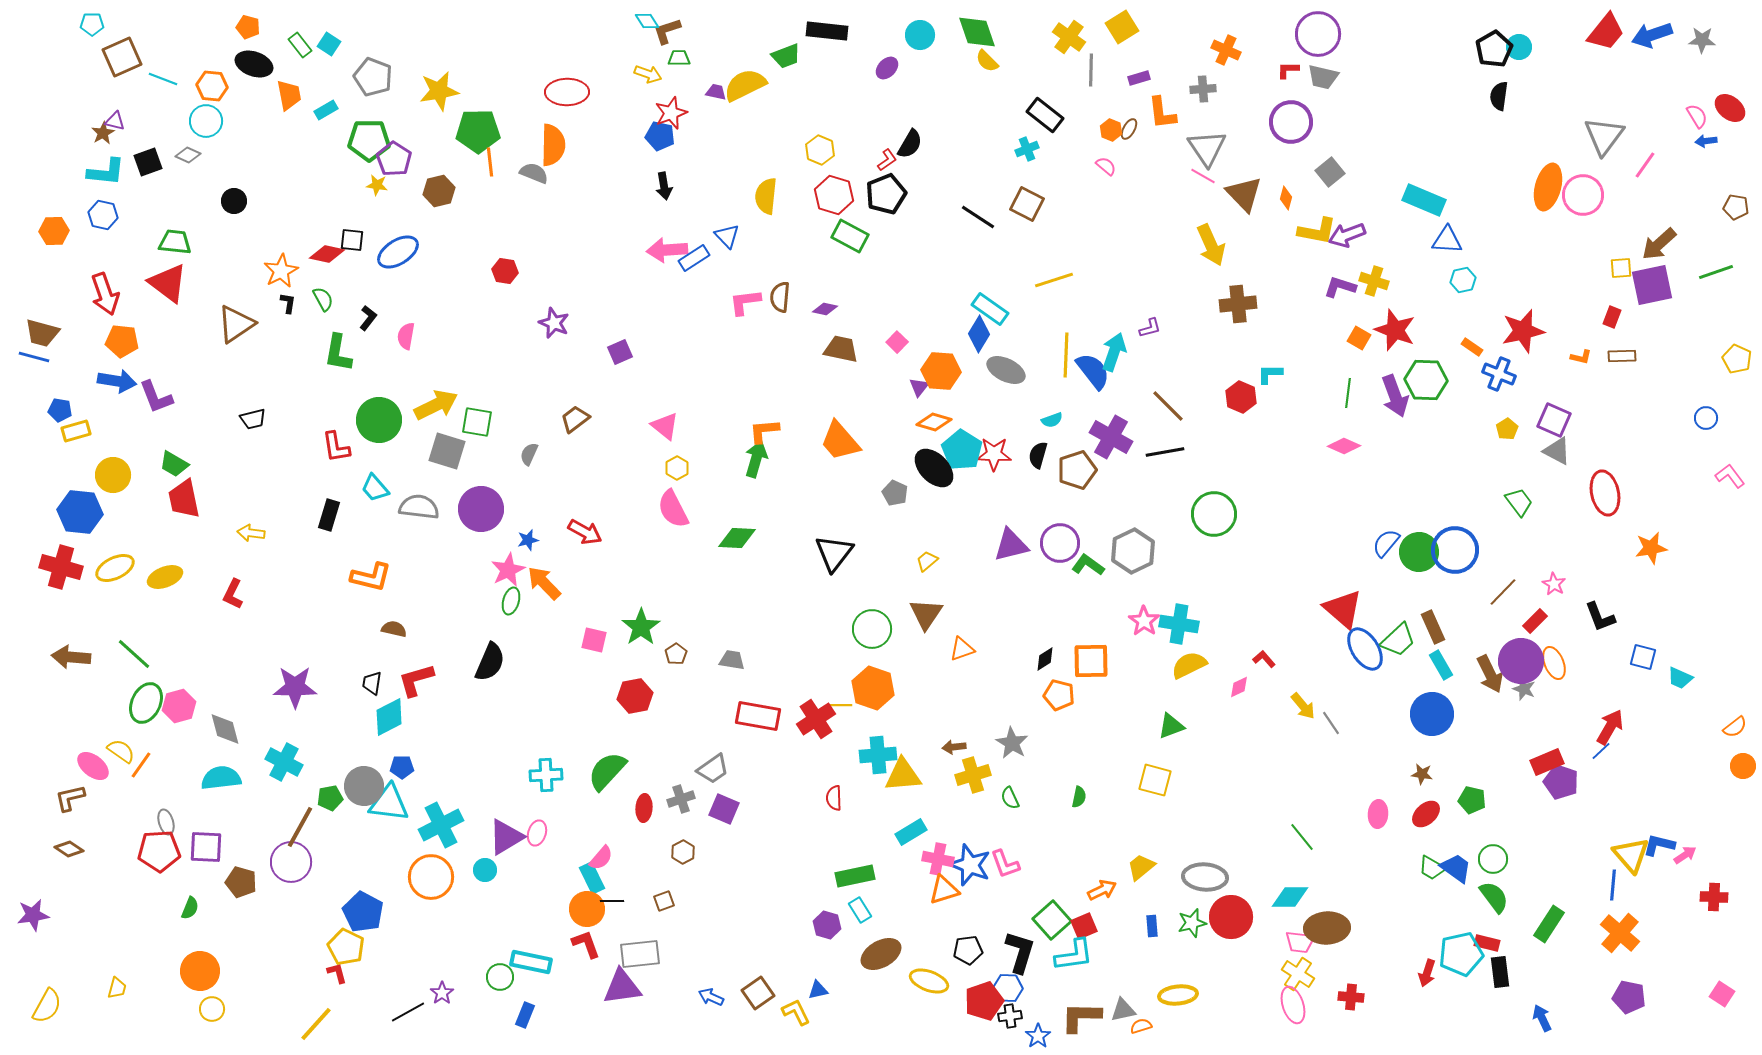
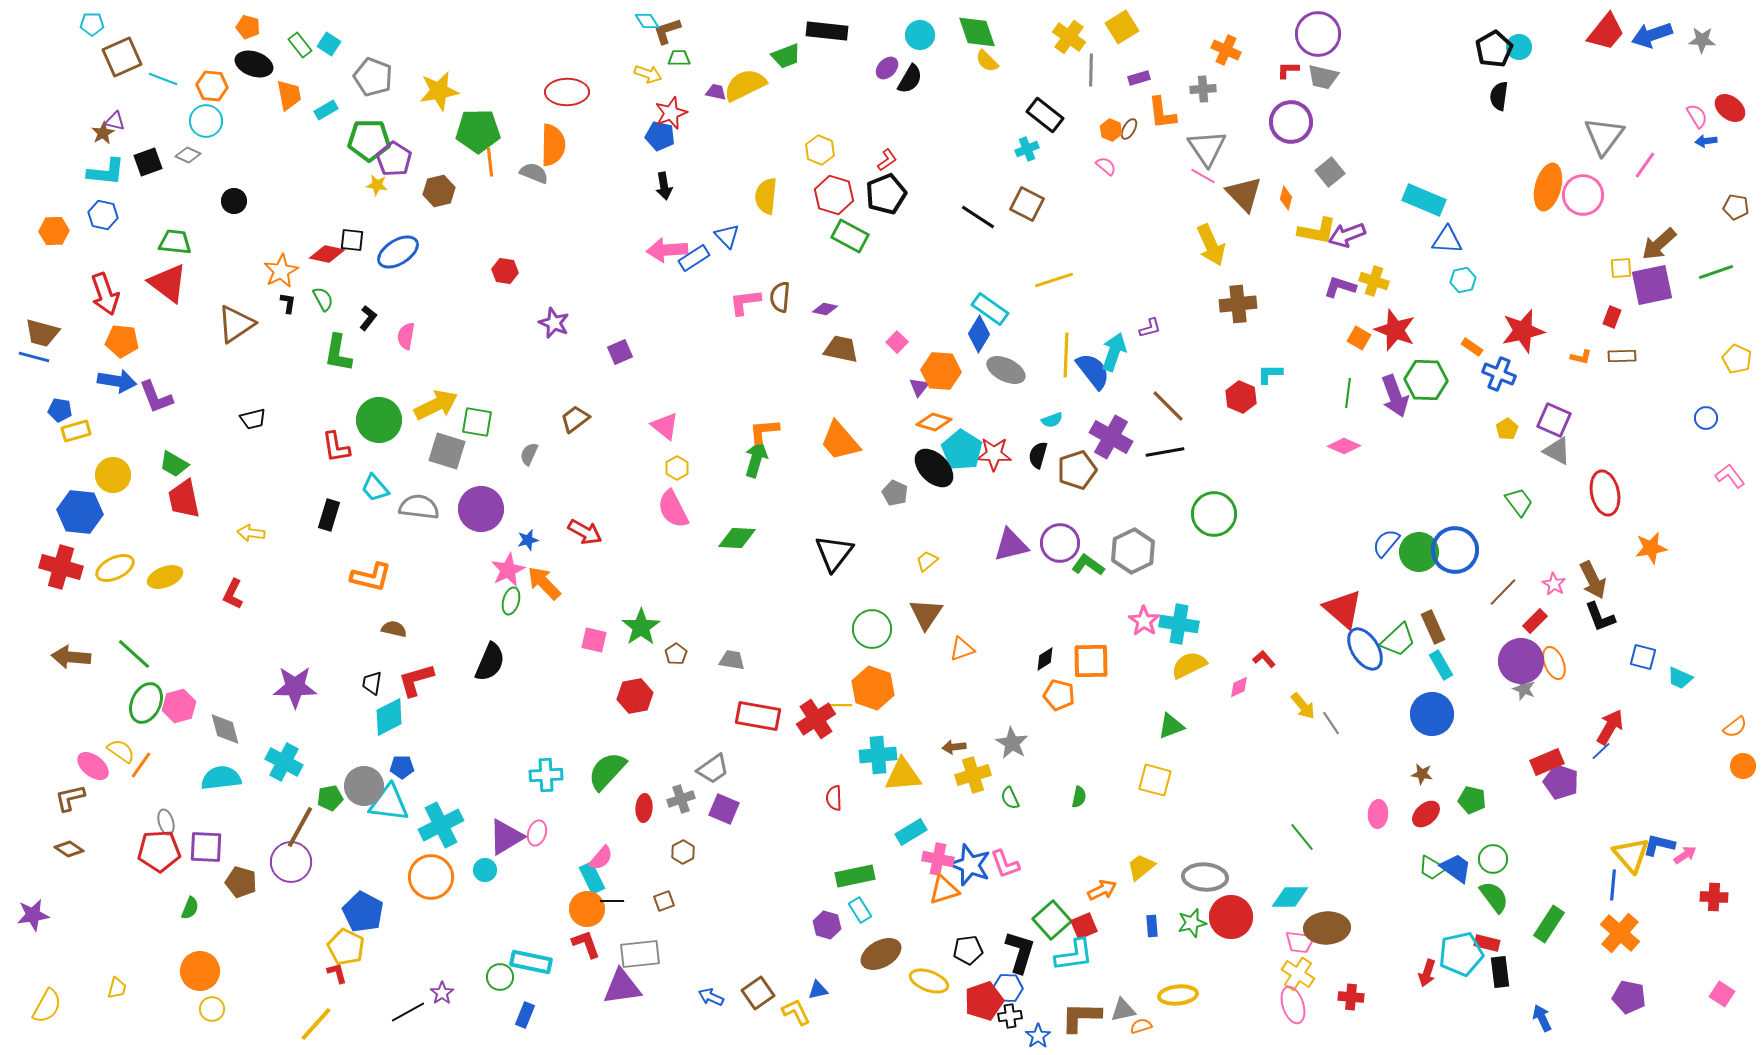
black semicircle at (910, 144): moved 65 px up
brown arrow at (1490, 674): moved 103 px right, 94 px up
